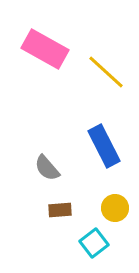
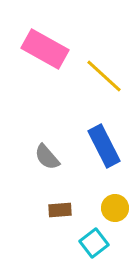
yellow line: moved 2 px left, 4 px down
gray semicircle: moved 11 px up
